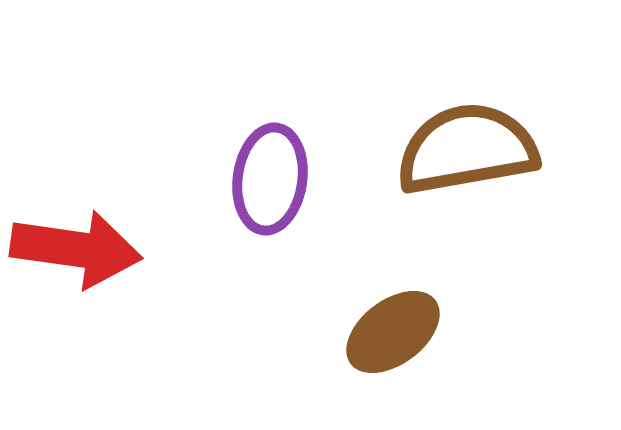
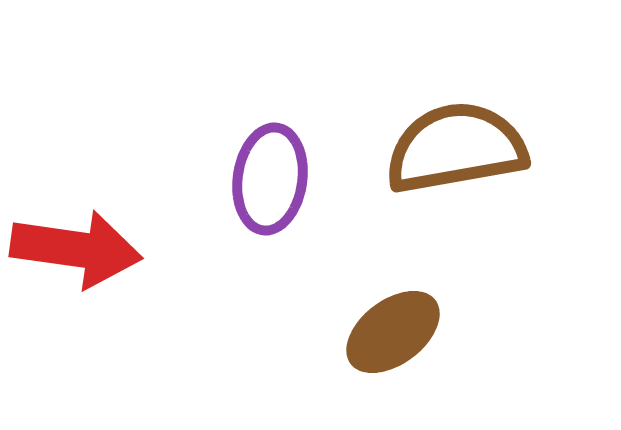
brown semicircle: moved 11 px left, 1 px up
